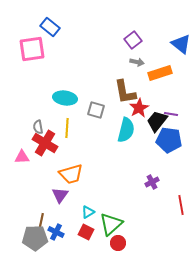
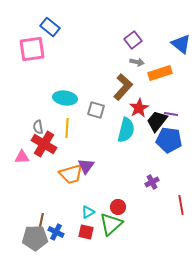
brown L-shape: moved 2 px left, 5 px up; rotated 128 degrees counterclockwise
red cross: moved 1 px left, 1 px down
purple triangle: moved 26 px right, 29 px up
red square: rotated 14 degrees counterclockwise
red circle: moved 36 px up
